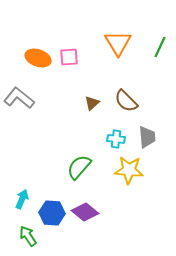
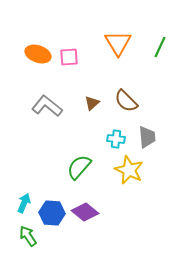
orange ellipse: moved 4 px up
gray L-shape: moved 28 px right, 8 px down
yellow star: rotated 20 degrees clockwise
cyan arrow: moved 2 px right, 4 px down
